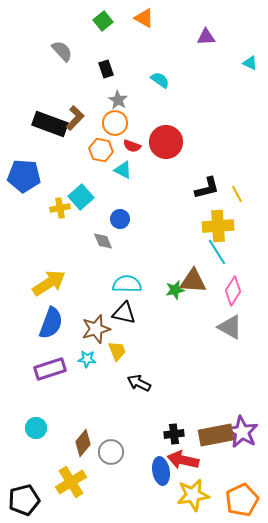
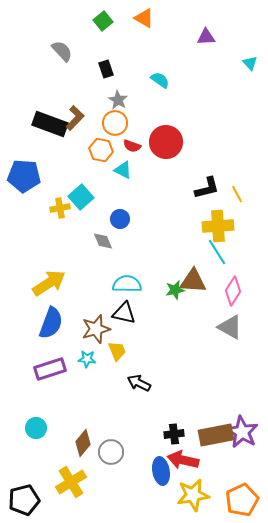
cyan triangle at (250, 63): rotated 21 degrees clockwise
